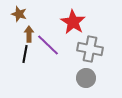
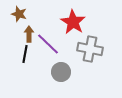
purple line: moved 1 px up
gray circle: moved 25 px left, 6 px up
